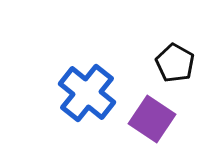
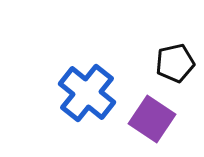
black pentagon: rotated 30 degrees clockwise
